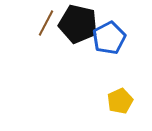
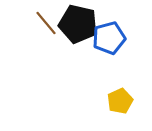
brown line: rotated 68 degrees counterclockwise
blue pentagon: rotated 12 degrees clockwise
